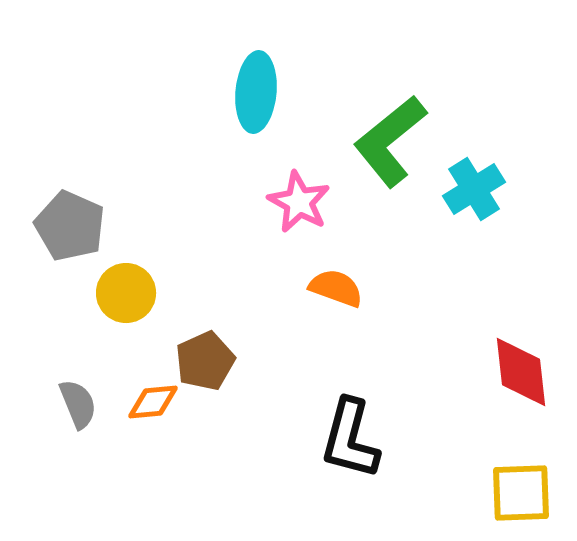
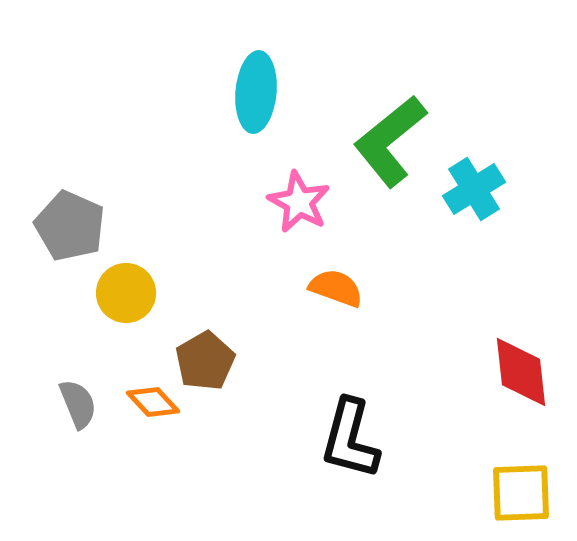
brown pentagon: rotated 6 degrees counterclockwise
orange diamond: rotated 52 degrees clockwise
